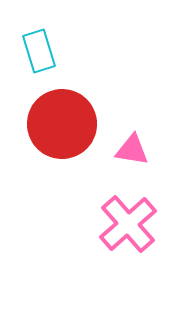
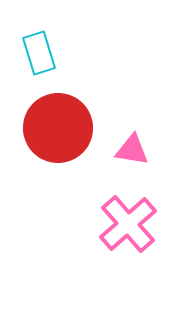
cyan rectangle: moved 2 px down
red circle: moved 4 px left, 4 px down
